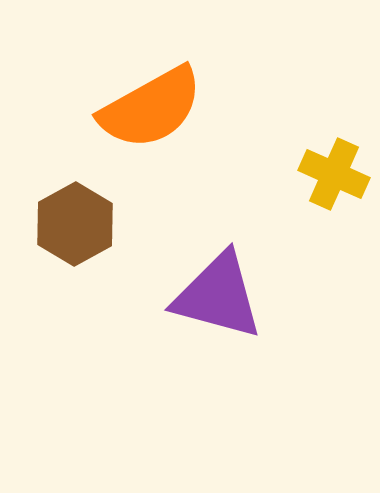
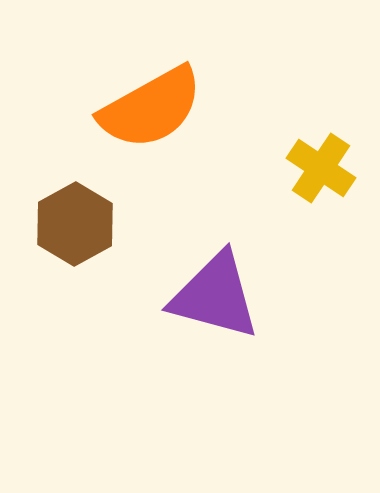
yellow cross: moved 13 px left, 6 px up; rotated 10 degrees clockwise
purple triangle: moved 3 px left
